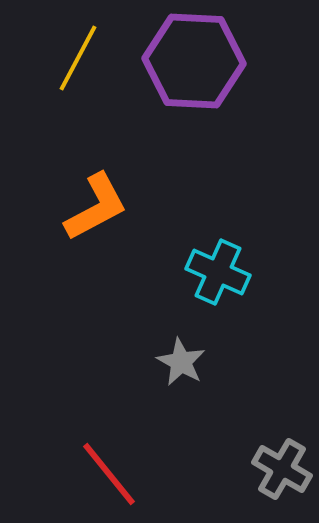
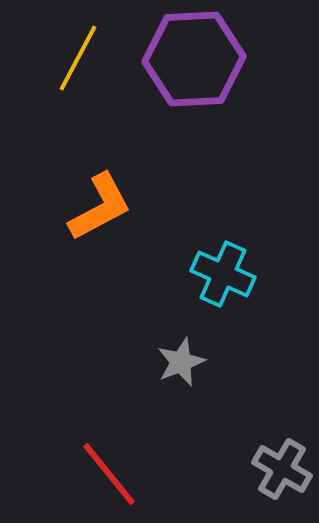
purple hexagon: moved 2 px up; rotated 6 degrees counterclockwise
orange L-shape: moved 4 px right
cyan cross: moved 5 px right, 2 px down
gray star: rotated 21 degrees clockwise
